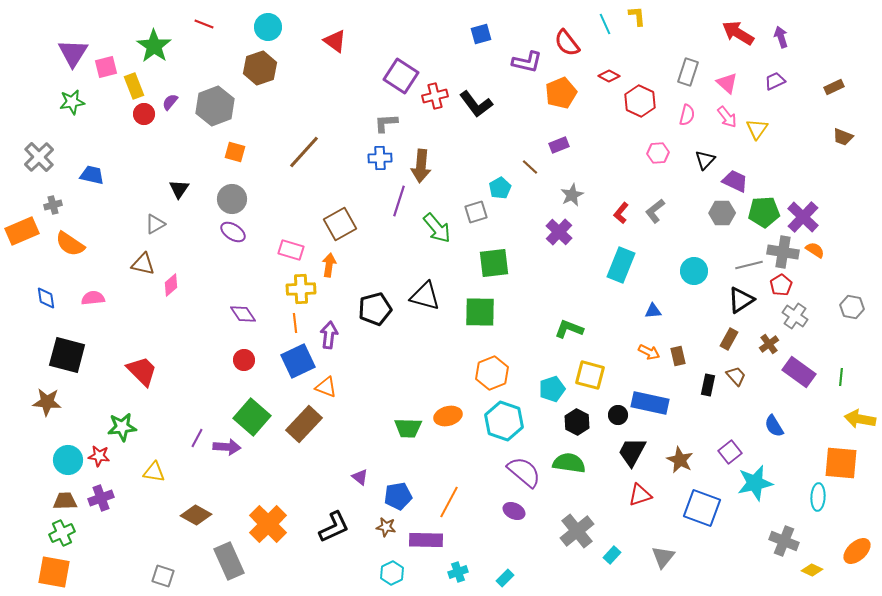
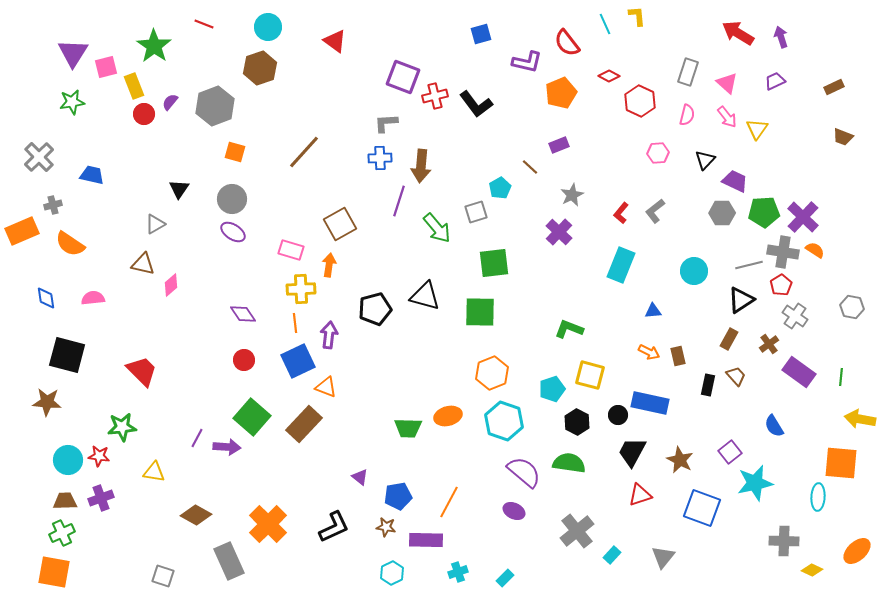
purple square at (401, 76): moved 2 px right, 1 px down; rotated 12 degrees counterclockwise
gray cross at (784, 541): rotated 20 degrees counterclockwise
